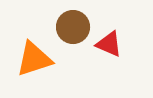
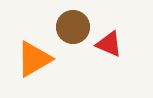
orange triangle: rotated 12 degrees counterclockwise
